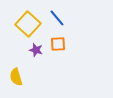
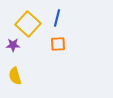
blue line: rotated 54 degrees clockwise
purple star: moved 23 px left, 5 px up; rotated 16 degrees counterclockwise
yellow semicircle: moved 1 px left, 1 px up
